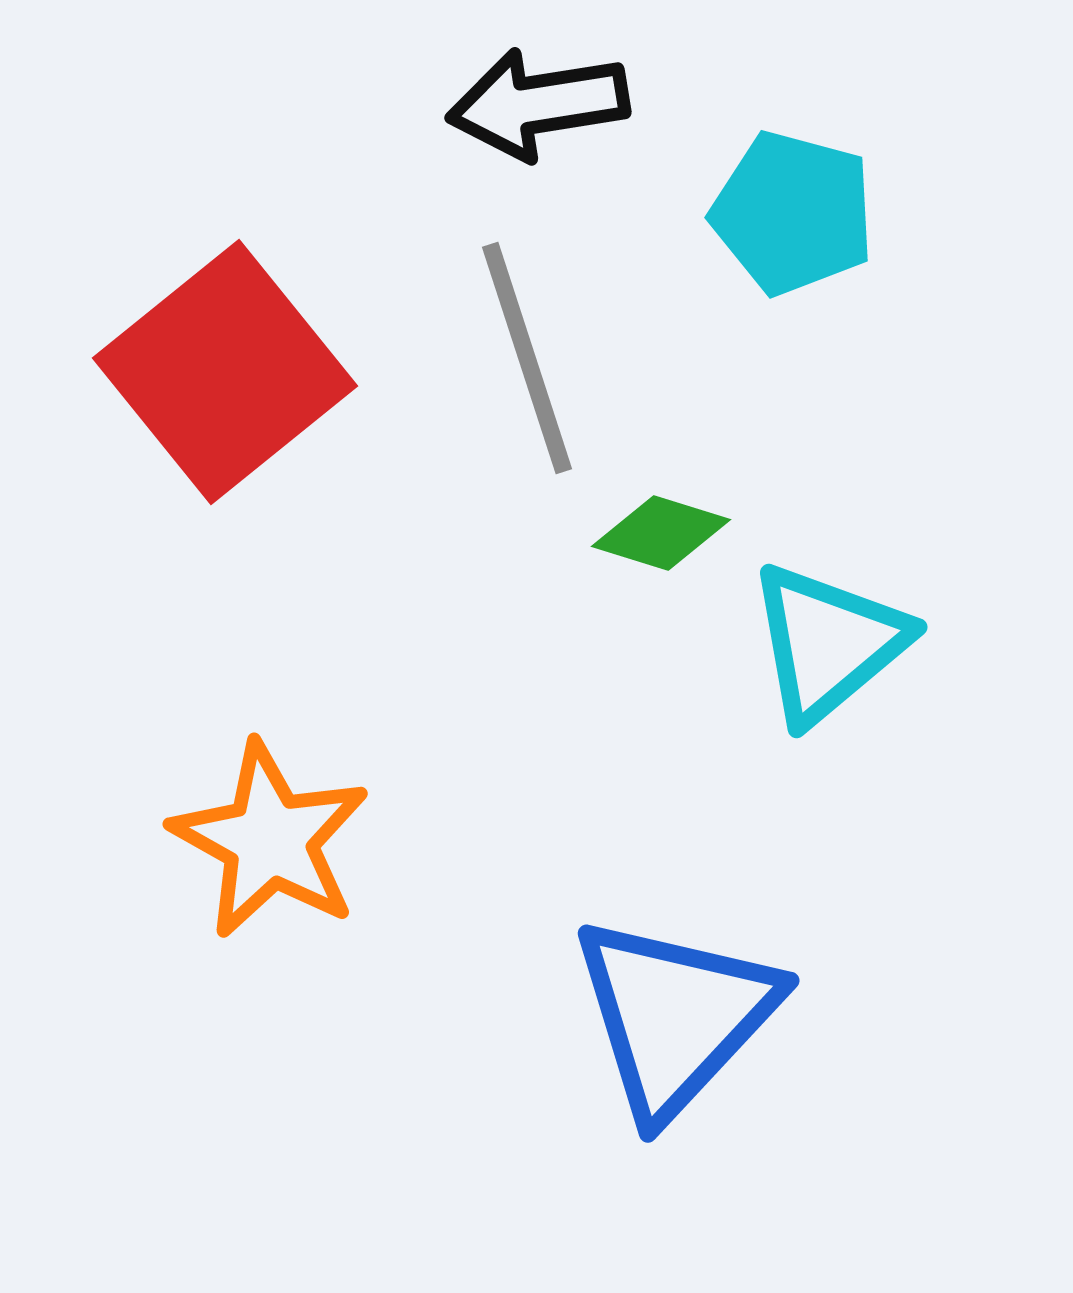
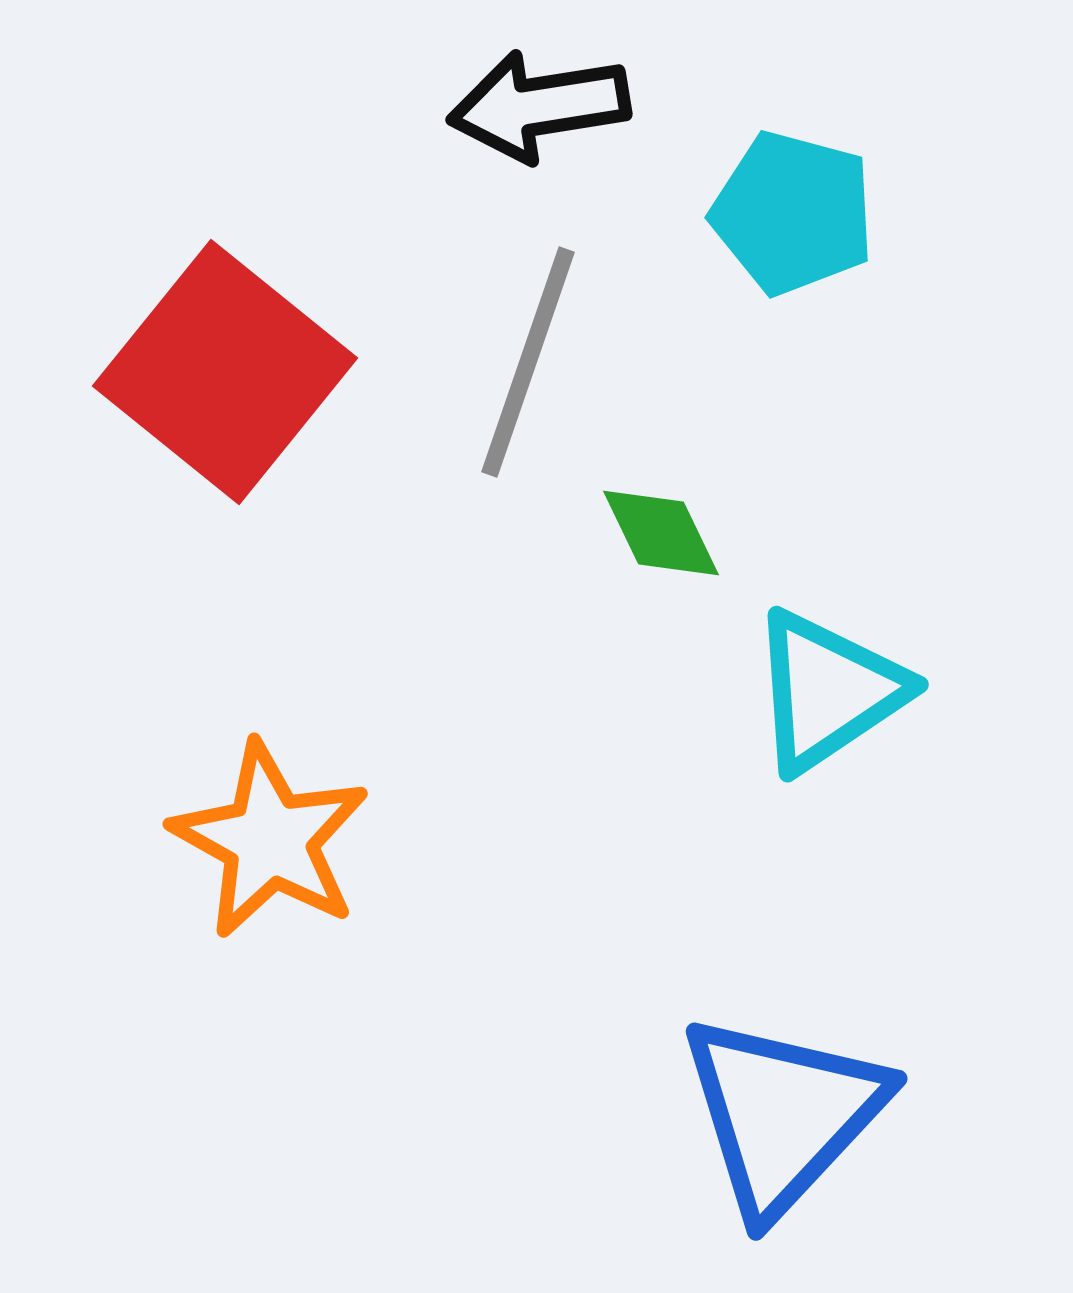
black arrow: moved 1 px right, 2 px down
gray line: moved 1 px right, 4 px down; rotated 37 degrees clockwise
red square: rotated 12 degrees counterclockwise
green diamond: rotated 47 degrees clockwise
cyan triangle: moved 48 px down; rotated 6 degrees clockwise
blue triangle: moved 108 px right, 98 px down
